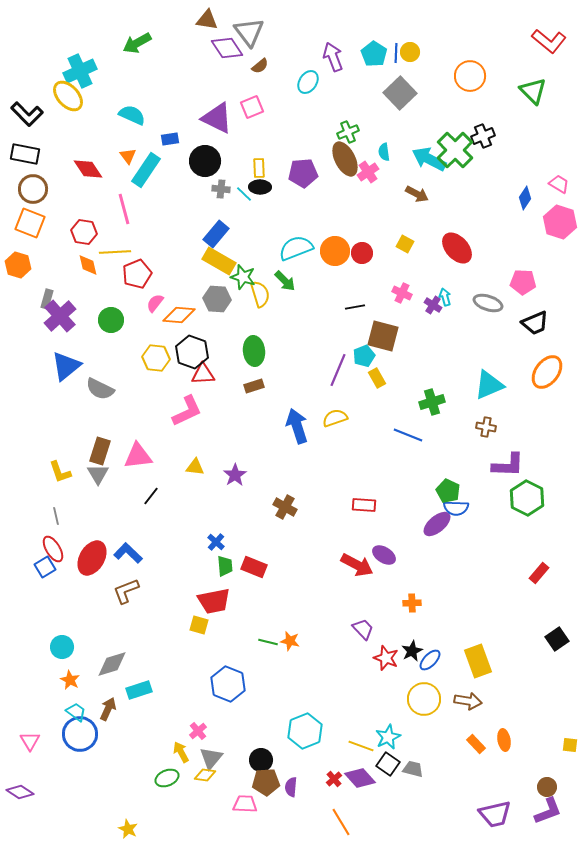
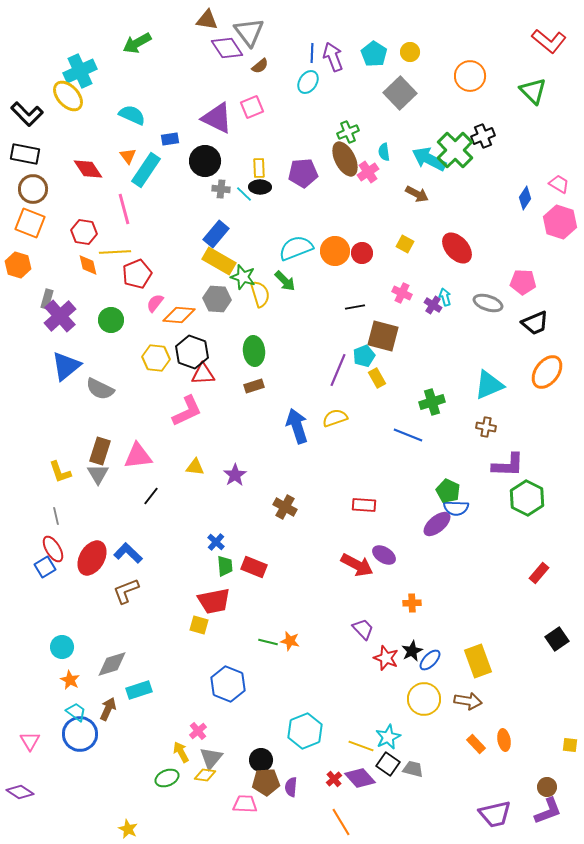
blue line at (396, 53): moved 84 px left
